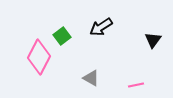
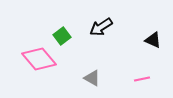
black triangle: rotated 42 degrees counterclockwise
pink diamond: moved 2 px down; rotated 68 degrees counterclockwise
gray triangle: moved 1 px right
pink line: moved 6 px right, 6 px up
